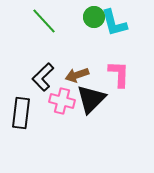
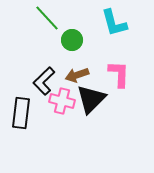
green circle: moved 22 px left, 23 px down
green line: moved 3 px right, 3 px up
black L-shape: moved 1 px right, 4 px down
